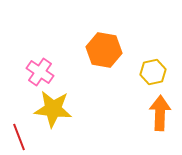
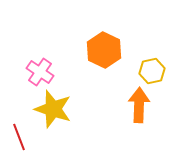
orange hexagon: rotated 16 degrees clockwise
yellow hexagon: moved 1 px left, 1 px up
yellow star: rotated 12 degrees clockwise
orange arrow: moved 21 px left, 8 px up
